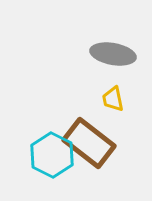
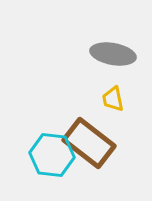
cyan hexagon: rotated 21 degrees counterclockwise
